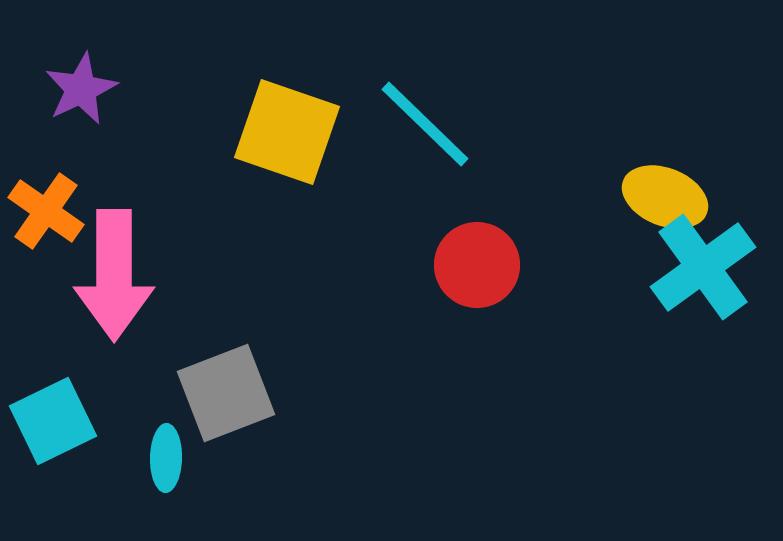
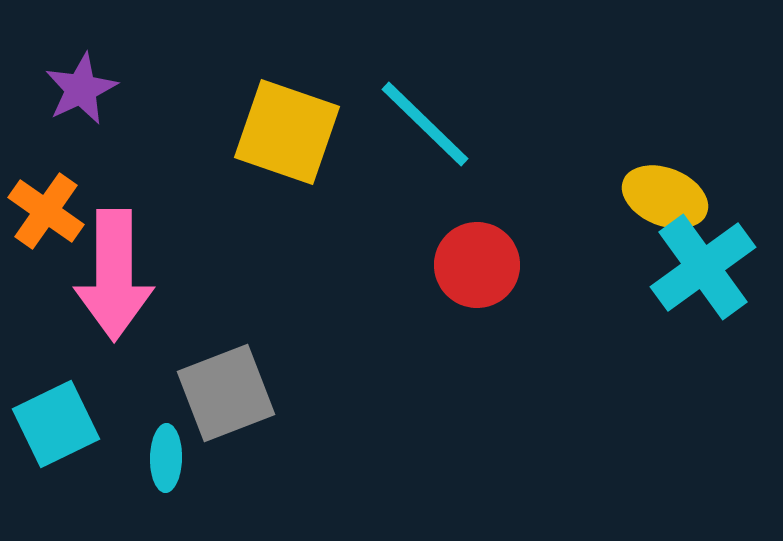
cyan square: moved 3 px right, 3 px down
